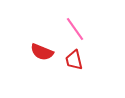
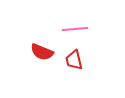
pink line: rotated 60 degrees counterclockwise
